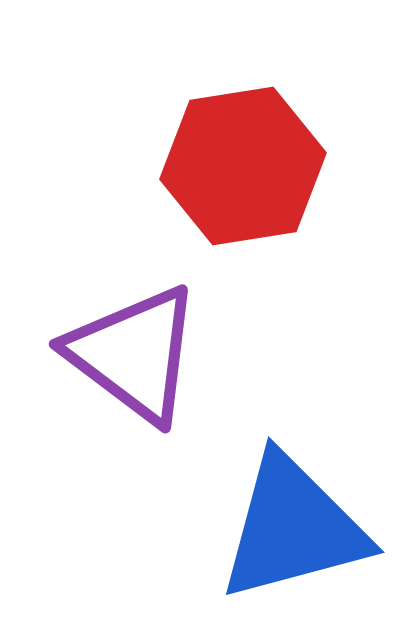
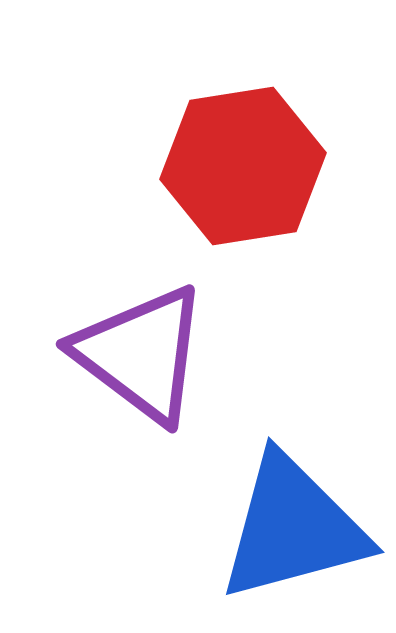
purple triangle: moved 7 px right
